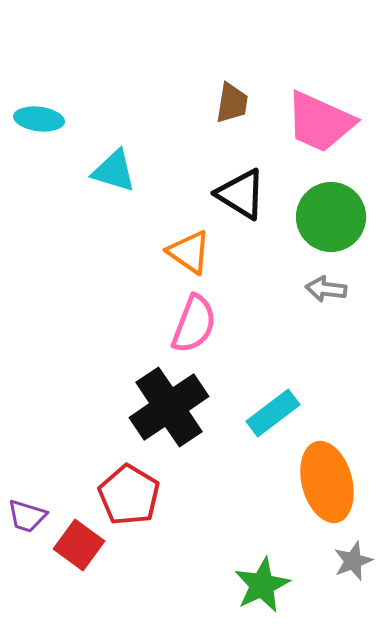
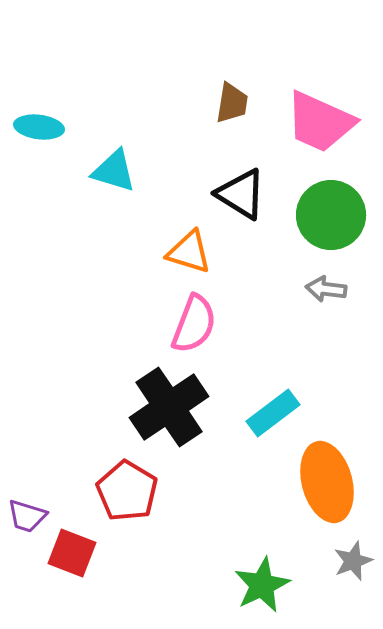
cyan ellipse: moved 8 px down
green circle: moved 2 px up
orange triangle: rotated 18 degrees counterclockwise
red pentagon: moved 2 px left, 4 px up
red square: moved 7 px left, 8 px down; rotated 15 degrees counterclockwise
